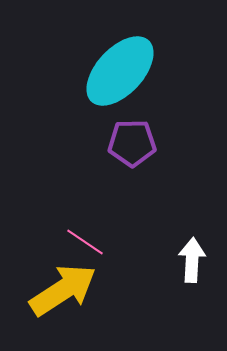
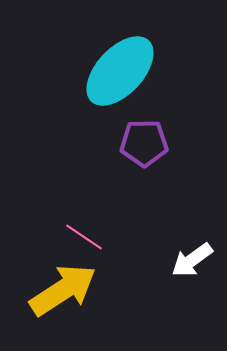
purple pentagon: moved 12 px right
pink line: moved 1 px left, 5 px up
white arrow: rotated 129 degrees counterclockwise
